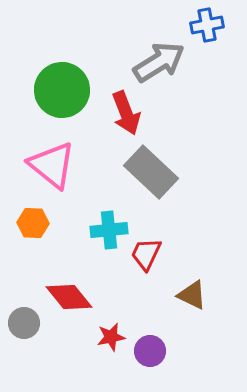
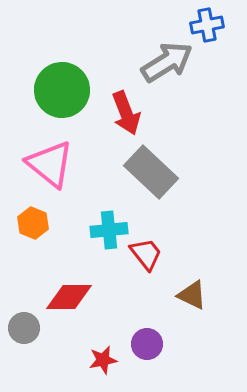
gray arrow: moved 8 px right
pink triangle: moved 2 px left, 1 px up
orange hexagon: rotated 20 degrees clockwise
red trapezoid: rotated 117 degrees clockwise
red diamond: rotated 51 degrees counterclockwise
gray circle: moved 5 px down
red star: moved 8 px left, 23 px down
purple circle: moved 3 px left, 7 px up
